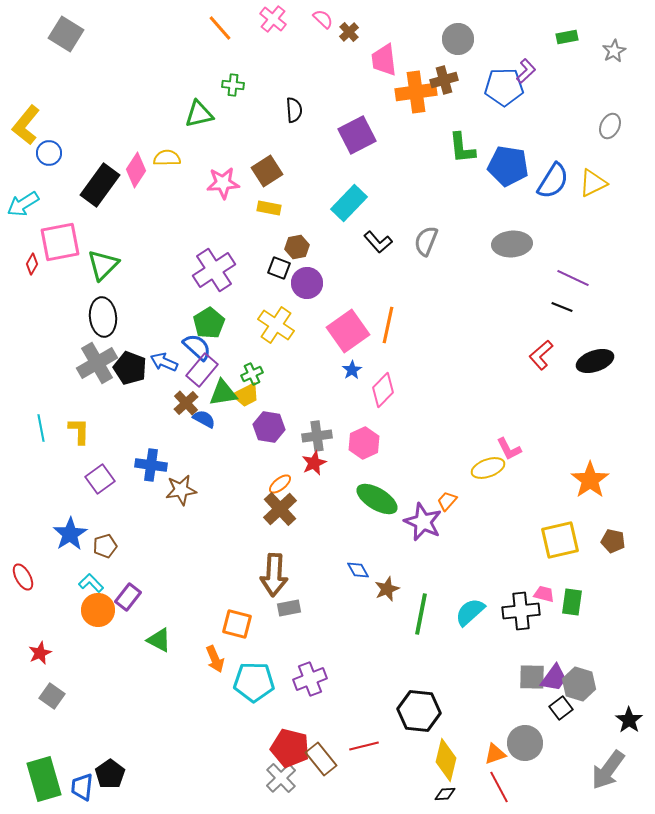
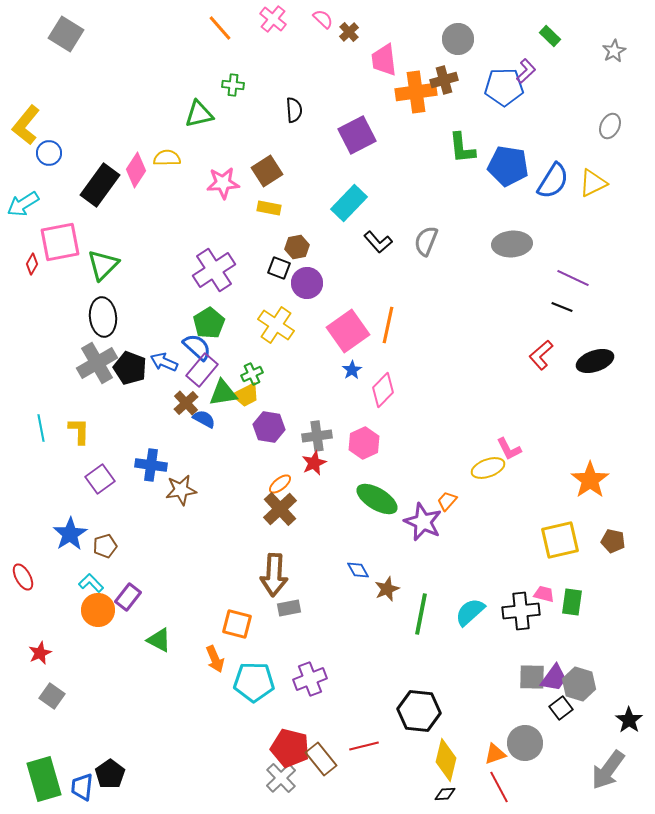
green rectangle at (567, 37): moved 17 px left, 1 px up; rotated 55 degrees clockwise
